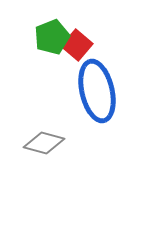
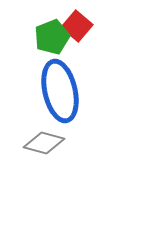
red square: moved 19 px up
blue ellipse: moved 37 px left
